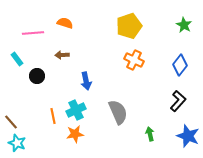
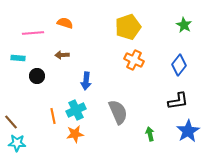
yellow pentagon: moved 1 px left, 1 px down
cyan rectangle: moved 1 px right, 1 px up; rotated 48 degrees counterclockwise
blue diamond: moved 1 px left
blue arrow: rotated 18 degrees clockwise
black L-shape: rotated 40 degrees clockwise
blue star: moved 5 px up; rotated 20 degrees clockwise
cyan star: rotated 18 degrees counterclockwise
